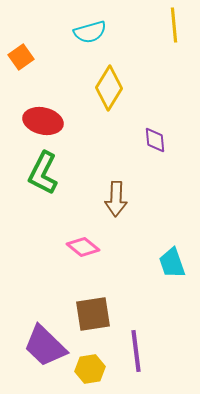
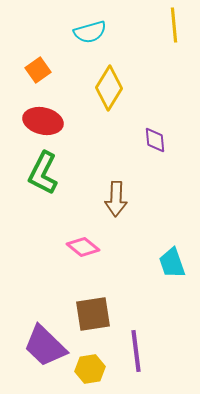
orange square: moved 17 px right, 13 px down
